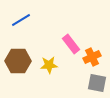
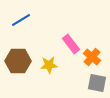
orange cross: rotated 24 degrees counterclockwise
